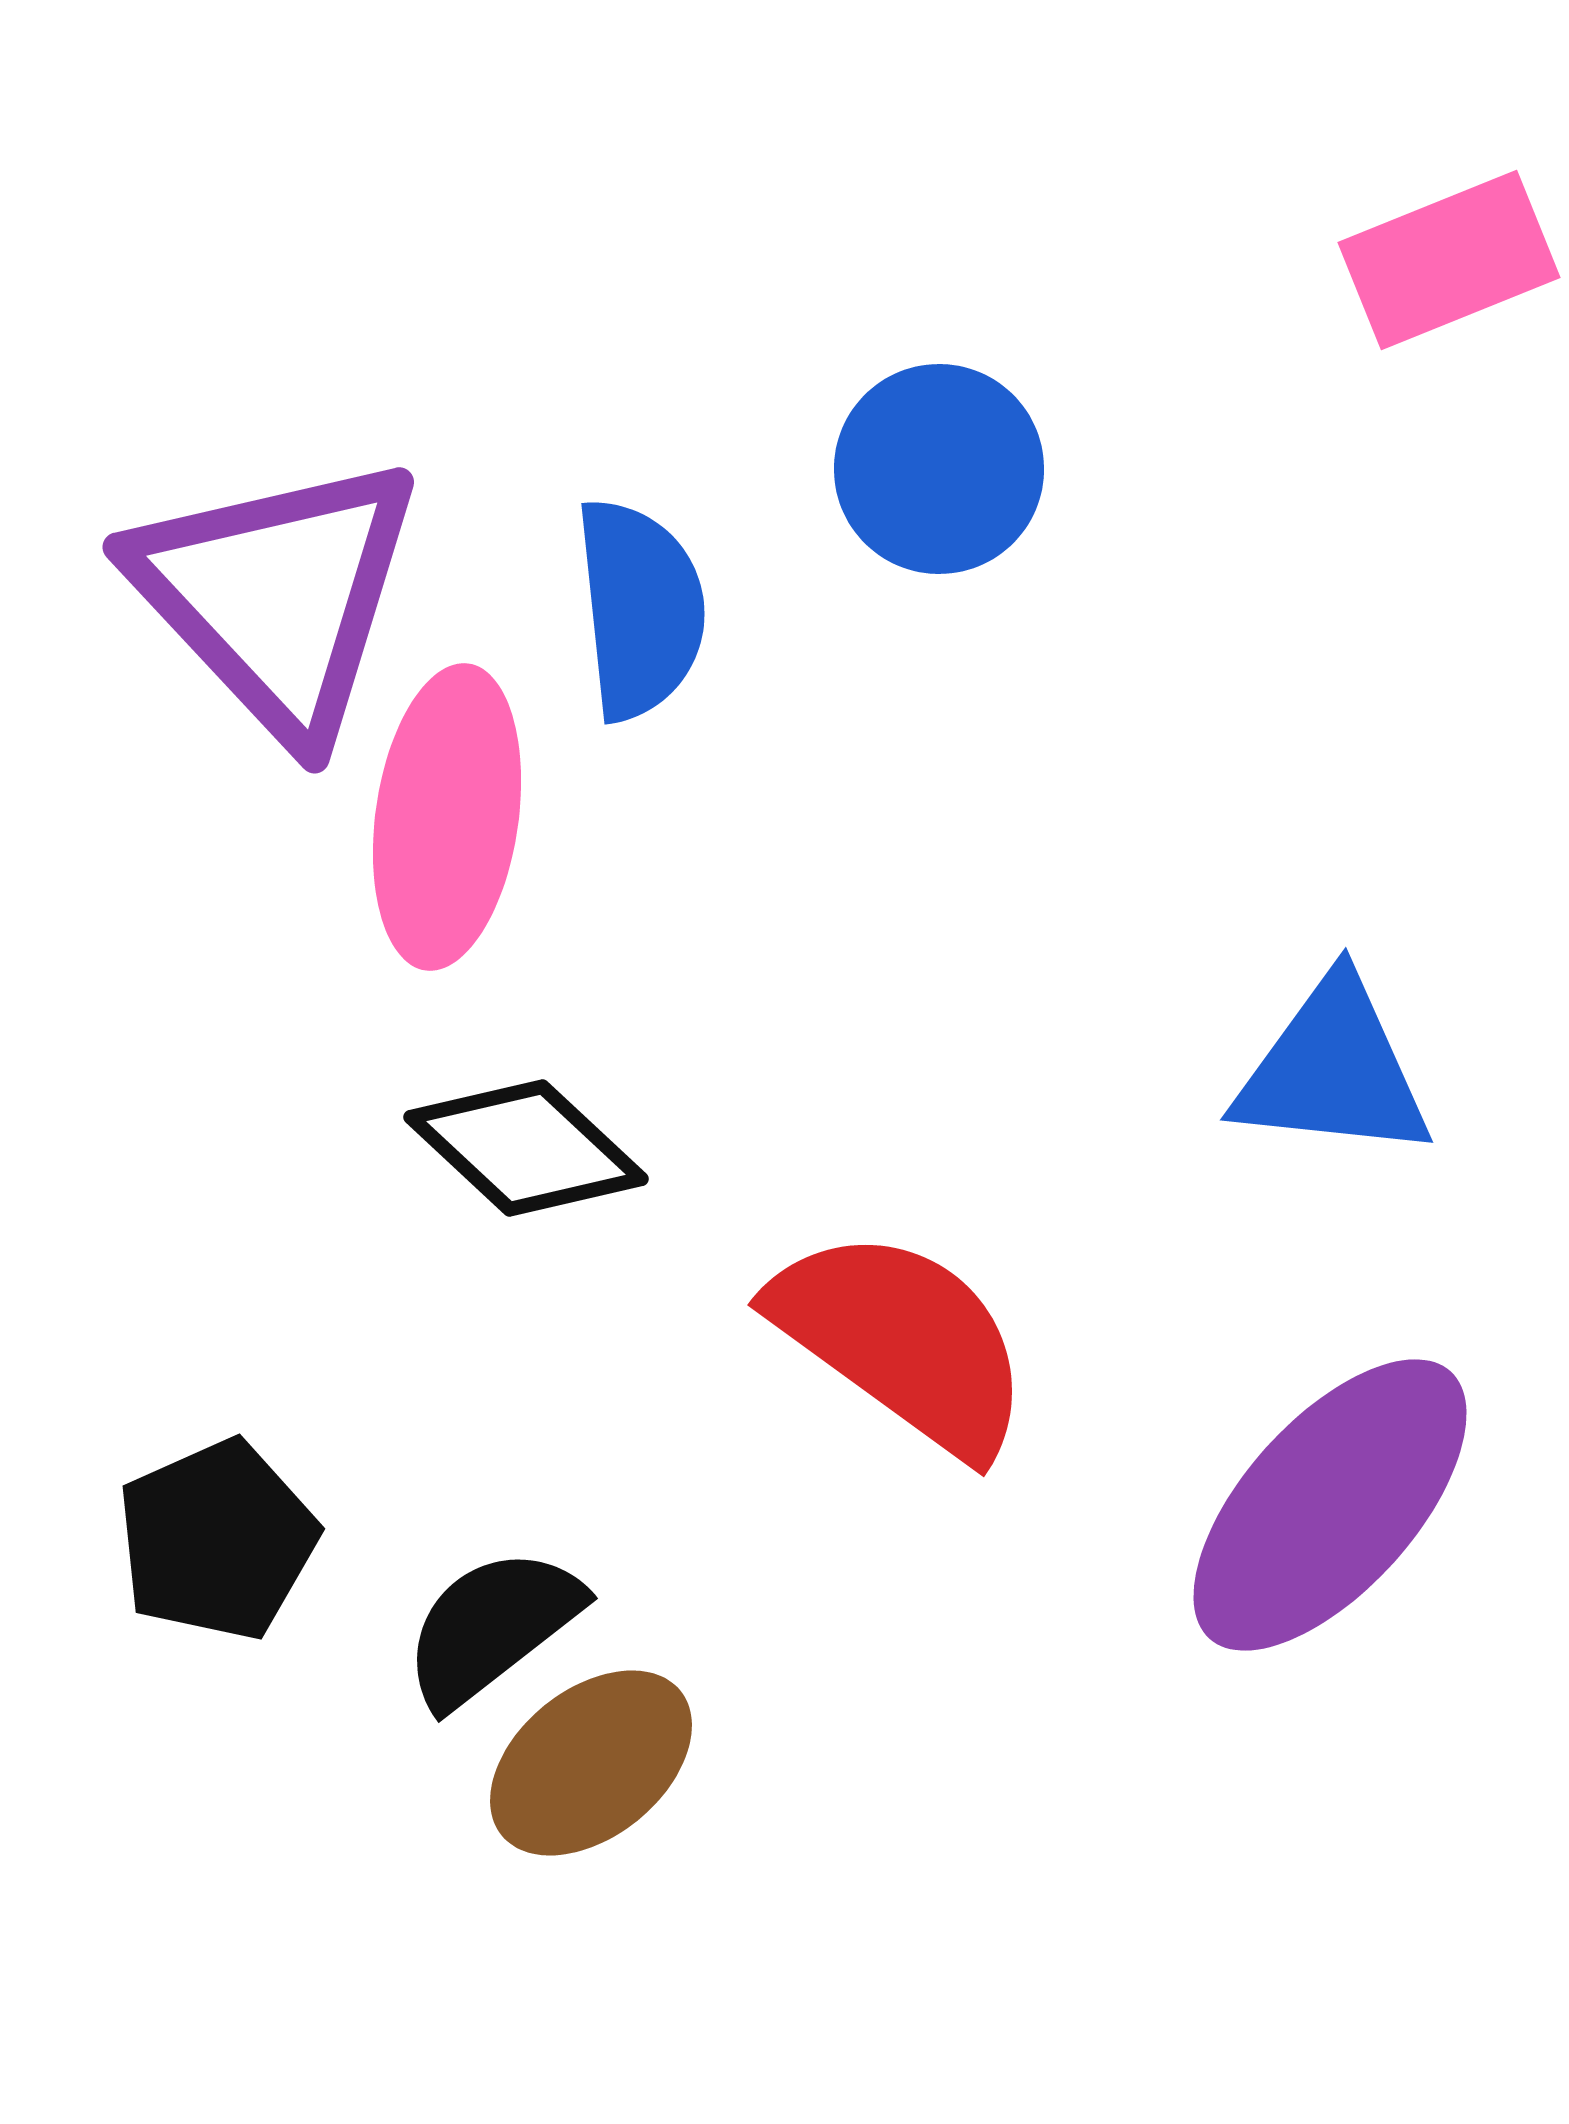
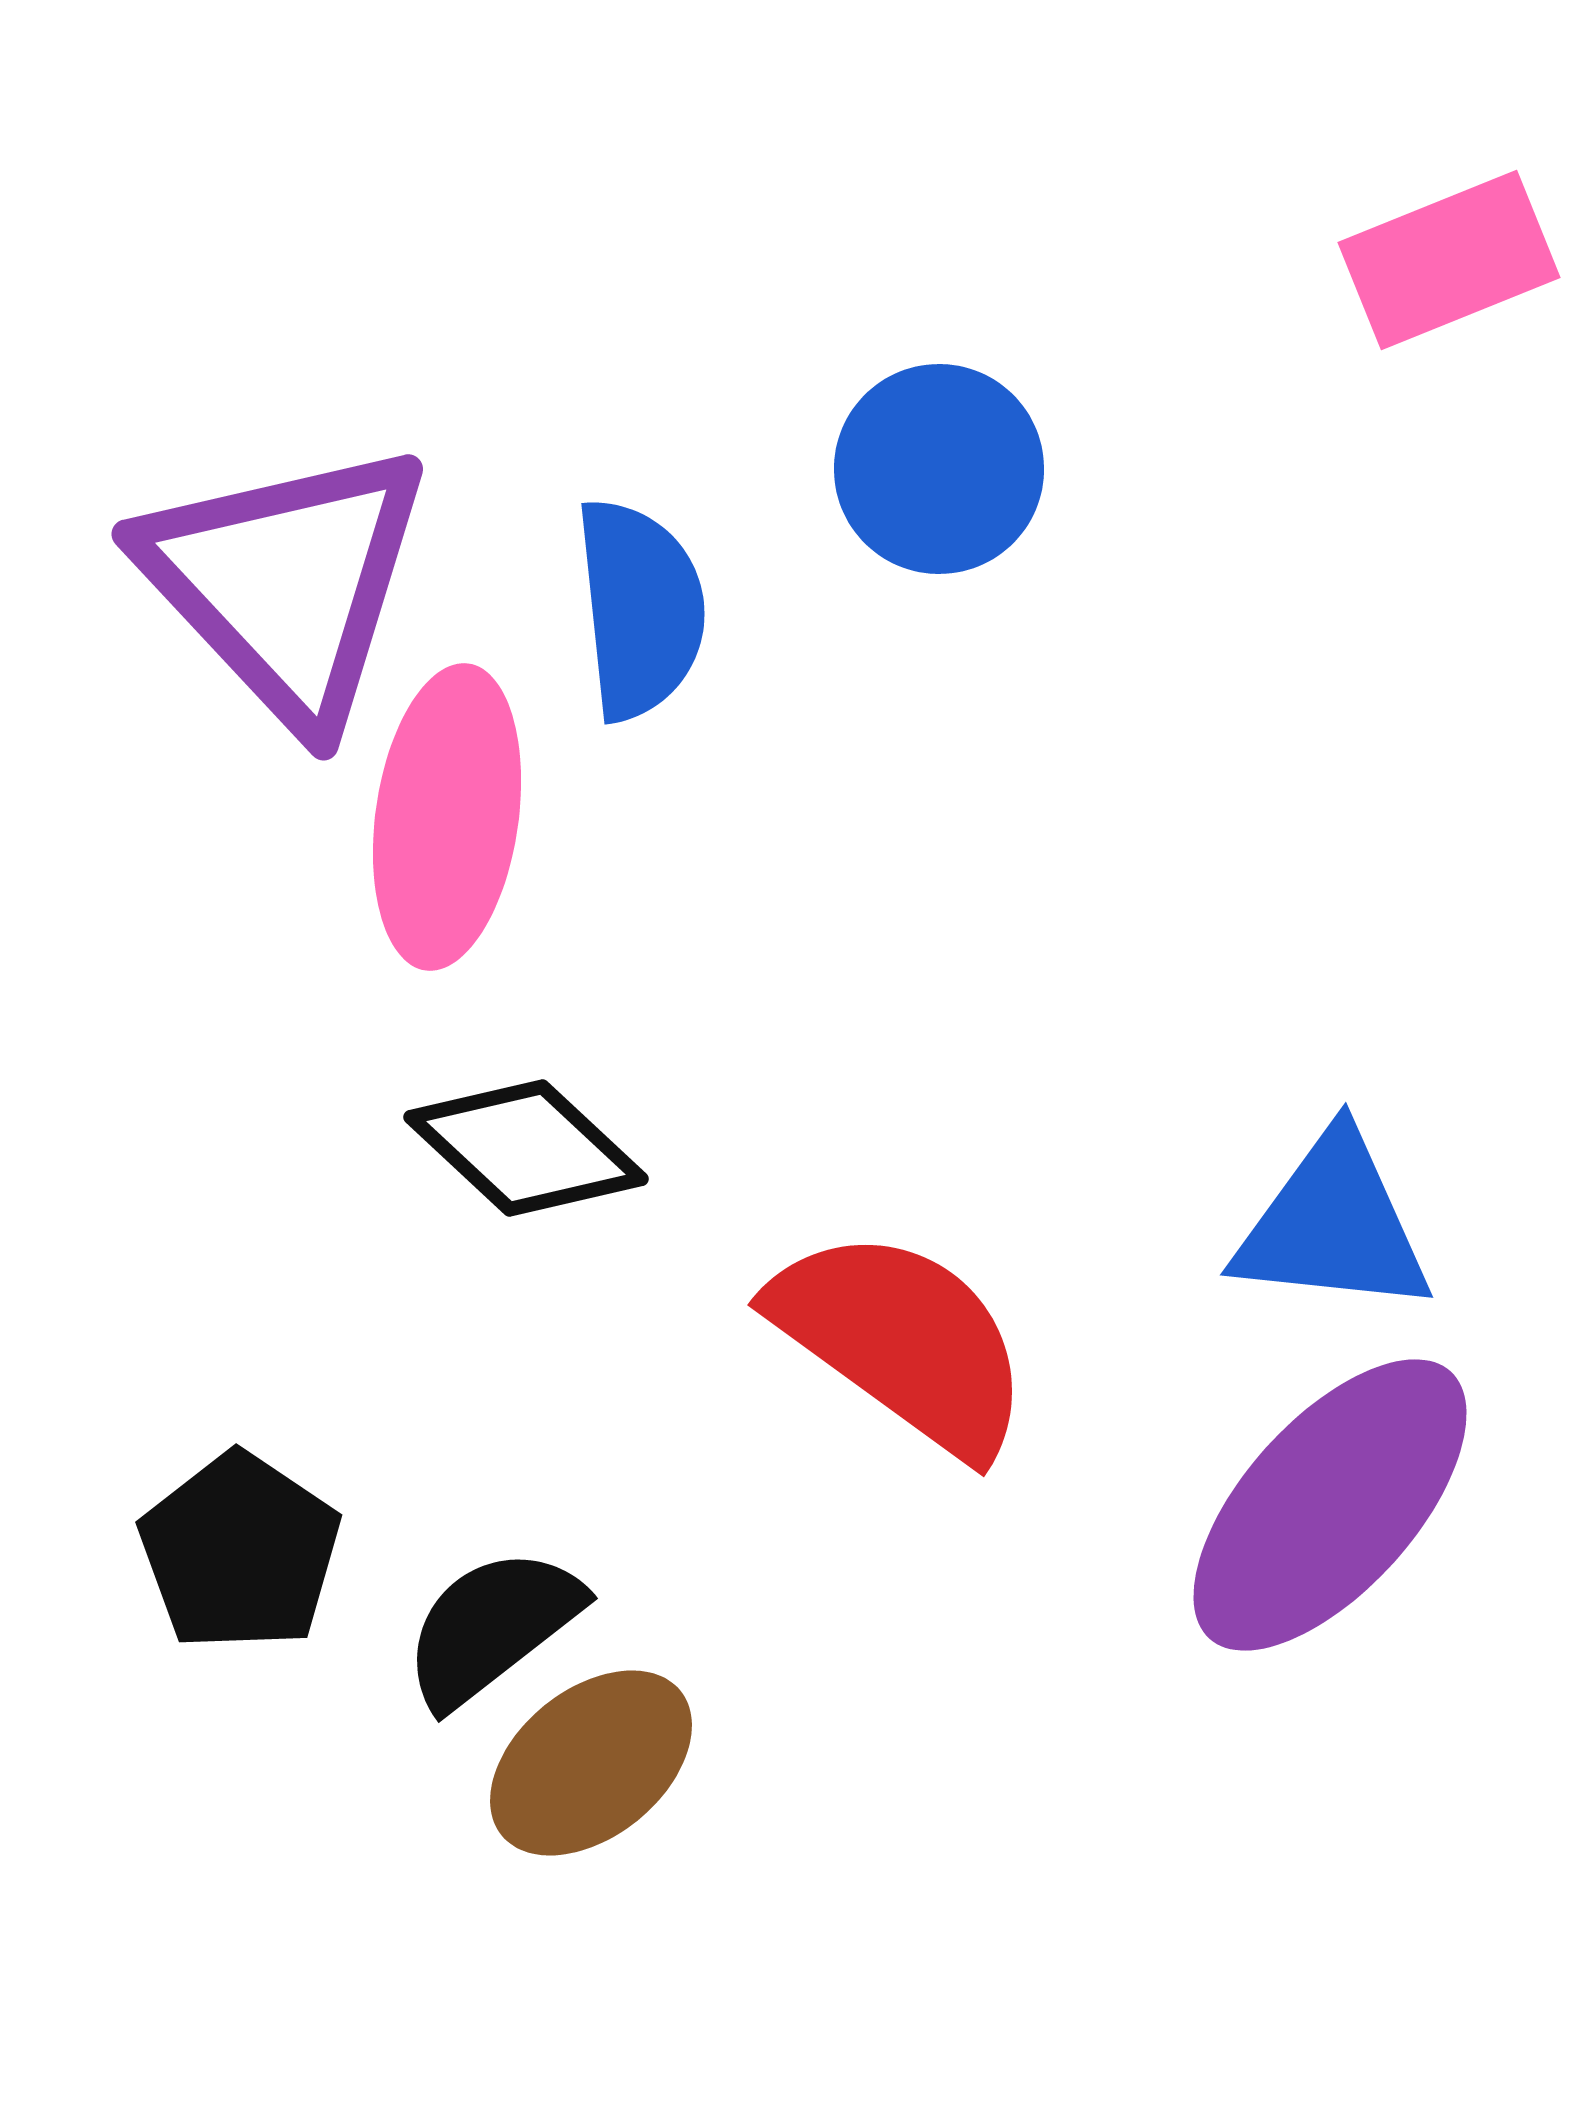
purple triangle: moved 9 px right, 13 px up
blue triangle: moved 155 px down
black pentagon: moved 23 px right, 12 px down; rotated 14 degrees counterclockwise
